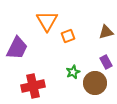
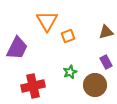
green star: moved 3 px left
brown circle: moved 2 px down
